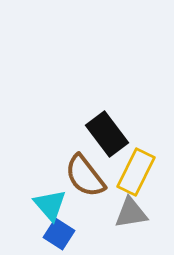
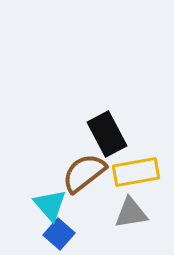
black rectangle: rotated 9 degrees clockwise
yellow rectangle: rotated 54 degrees clockwise
brown semicircle: moved 1 px left, 3 px up; rotated 90 degrees clockwise
blue square: rotated 8 degrees clockwise
